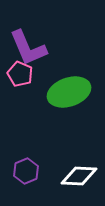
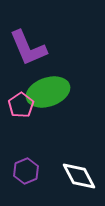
pink pentagon: moved 1 px right, 31 px down; rotated 15 degrees clockwise
green ellipse: moved 21 px left
white diamond: rotated 60 degrees clockwise
